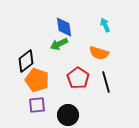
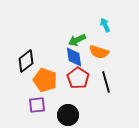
blue diamond: moved 10 px right, 30 px down
green arrow: moved 18 px right, 4 px up
orange semicircle: moved 1 px up
orange pentagon: moved 8 px right
